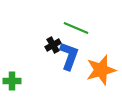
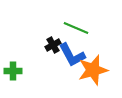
blue L-shape: moved 3 px right, 1 px up; rotated 132 degrees clockwise
orange star: moved 8 px left
green cross: moved 1 px right, 10 px up
